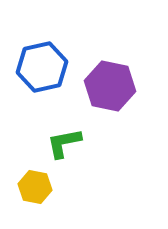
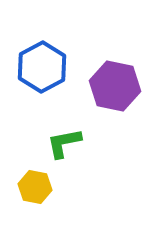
blue hexagon: rotated 15 degrees counterclockwise
purple hexagon: moved 5 px right
